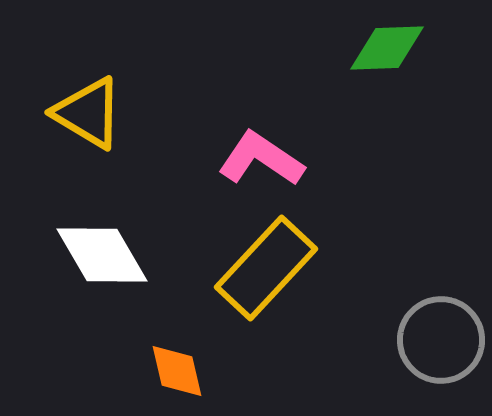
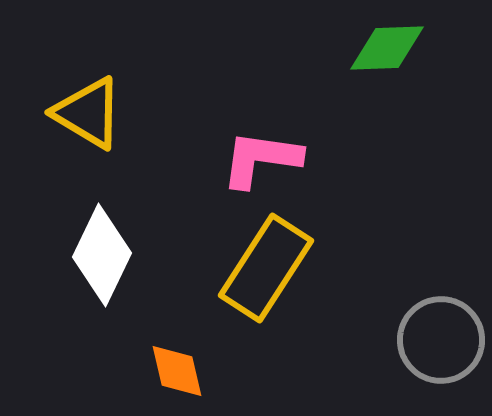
pink L-shape: rotated 26 degrees counterclockwise
white diamond: rotated 56 degrees clockwise
yellow rectangle: rotated 10 degrees counterclockwise
